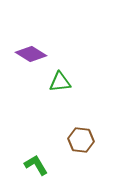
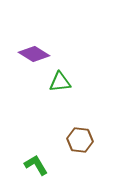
purple diamond: moved 3 px right
brown hexagon: moved 1 px left
